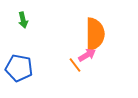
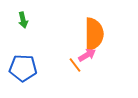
orange semicircle: moved 1 px left
blue pentagon: moved 4 px right; rotated 8 degrees counterclockwise
